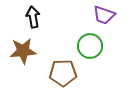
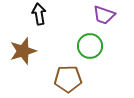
black arrow: moved 6 px right, 3 px up
brown star: rotated 12 degrees counterclockwise
brown pentagon: moved 5 px right, 6 px down
